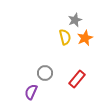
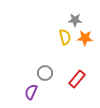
gray star: rotated 24 degrees clockwise
orange star: rotated 28 degrees clockwise
